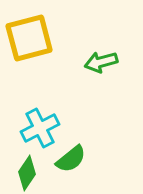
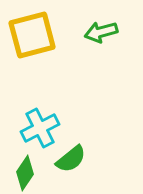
yellow square: moved 3 px right, 3 px up
green arrow: moved 30 px up
green diamond: moved 2 px left
